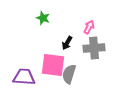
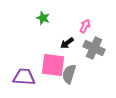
pink arrow: moved 4 px left, 1 px up
black arrow: rotated 24 degrees clockwise
gray cross: rotated 30 degrees clockwise
